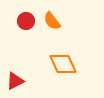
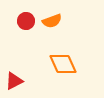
orange semicircle: rotated 72 degrees counterclockwise
red triangle: moved 1 px left
